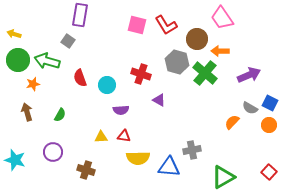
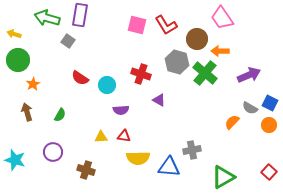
green arrow: moved 43 px up
red semicircle: rotated 36 degrees counterclockwise
orange star: rotated 16 degrees counterclockwise
